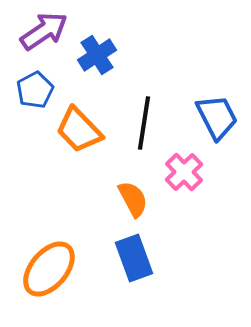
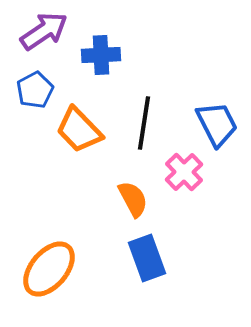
blue cross: moved 4 px right; rotated 30 degrees clockwise
blue trapezoid: moved 7 px down
blue rectangle: moved 13 px right
